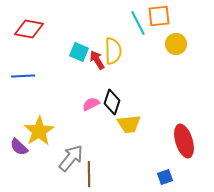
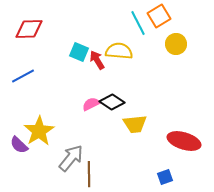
orange square: rotated 25 degrees counterclockwise
red diamond: rotated 12 degrees counterclockwise
yellow semicircle: moved 6 px right; rotated 84 degrees counterclockwise
blue line: rotated 25 degrees counterclockwise
black diamond: rotated 75 degrees counterclockwise
yellow trapezoid: moved 6 px right
red ellipse: rotated 56 degrees counterclockwise
purple semicircle: moved 2 px up
